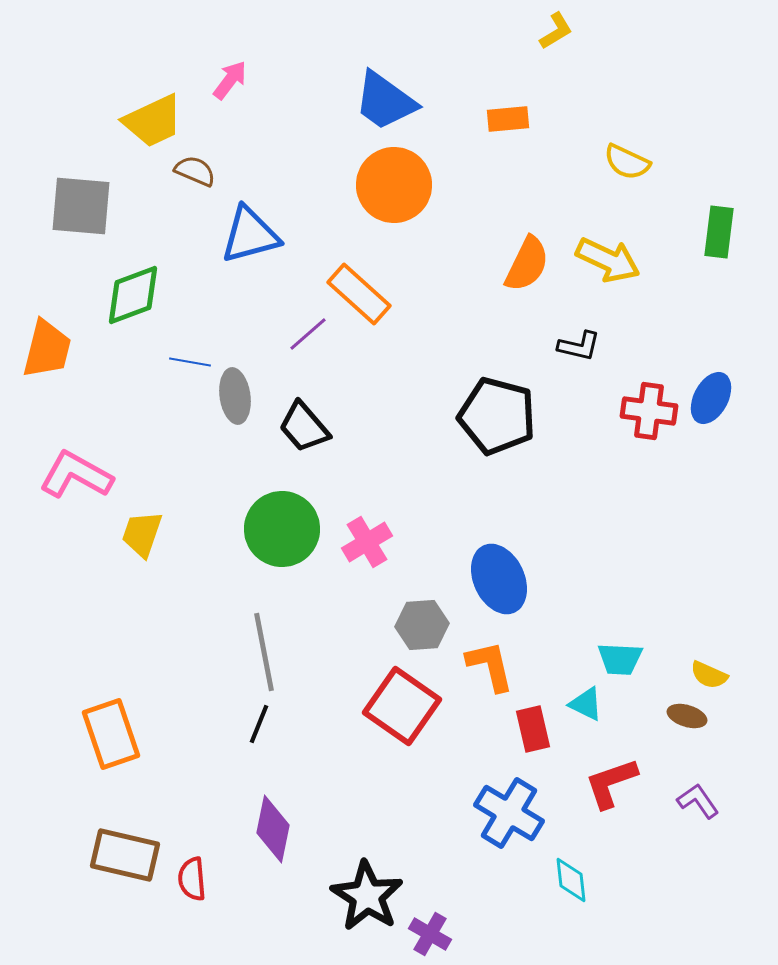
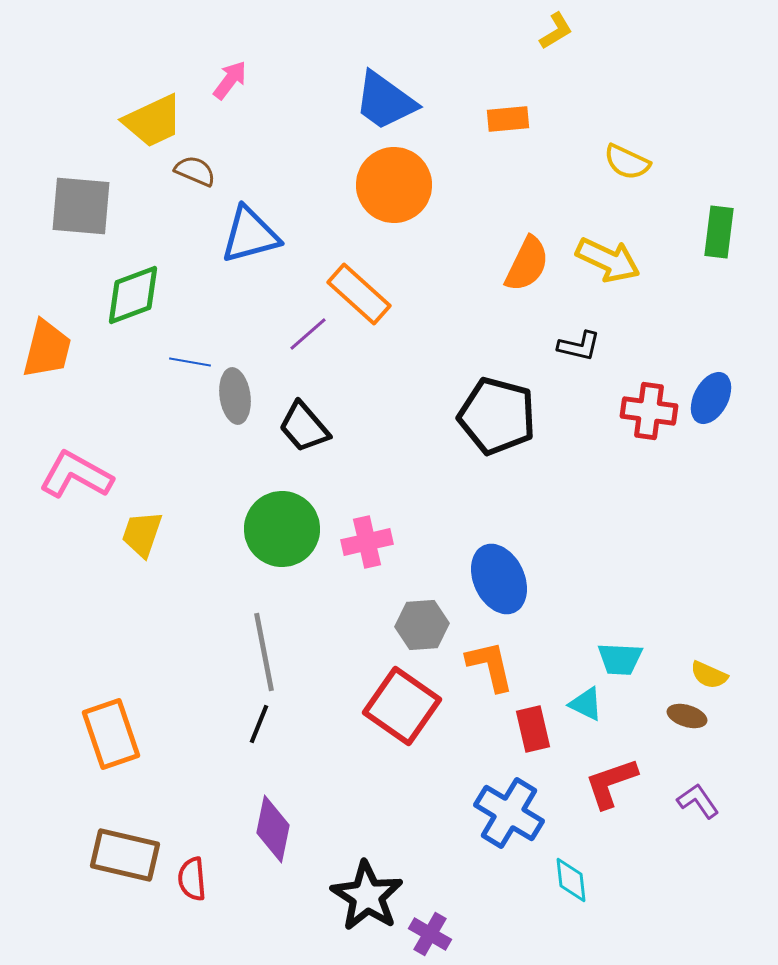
pink cross at (367, 542): rotated 18 degrees clockwise
